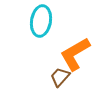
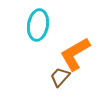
cyan ellipse: moved 3 px left, 4 px down
